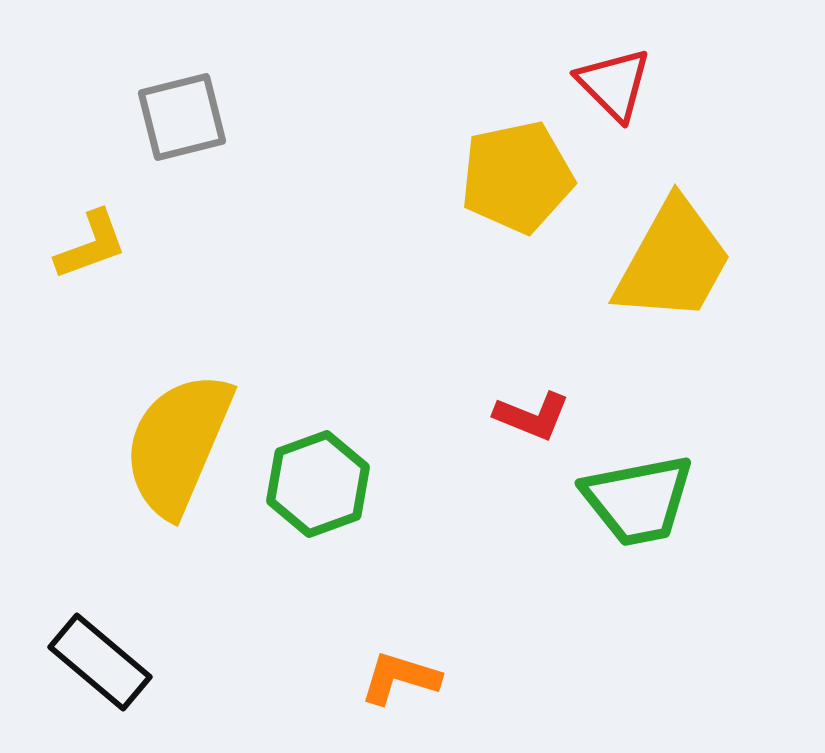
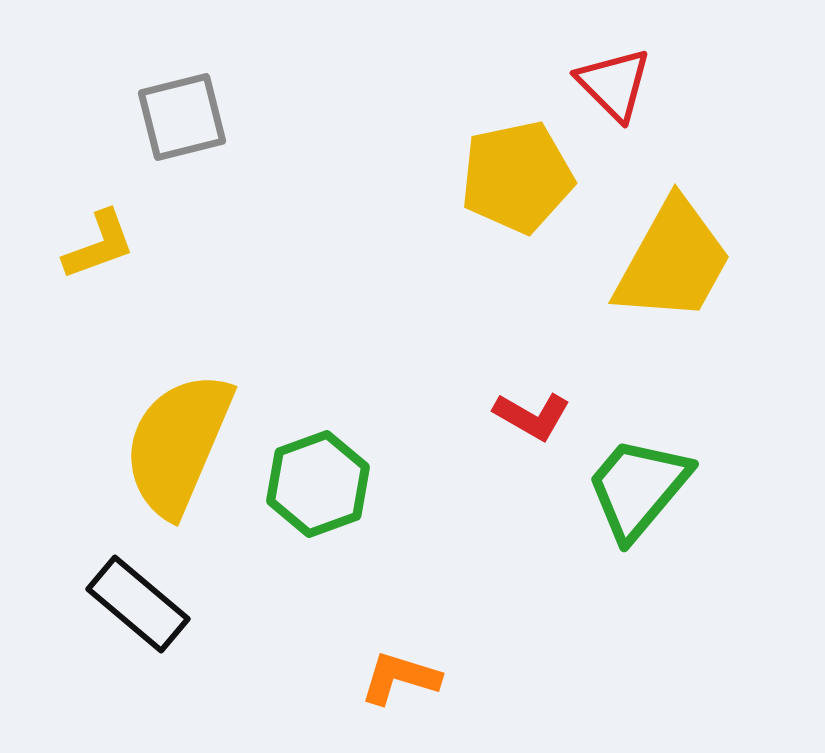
yellow L-shape: moved 8 px right
red L-shape: rotated 8 degrees clockwise
green trapezoid: moved 12 px up; rotated 141 degrees clockwise
black rectangle: moved 38 px right, 58 px up
